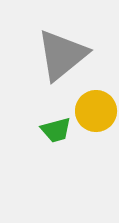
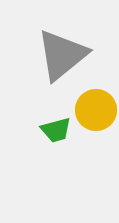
yellow circle: moved 1 px up
